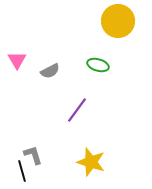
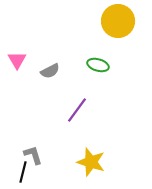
black line: moved 1 px right, 1 px down; rotated 30 degrees clockwise
